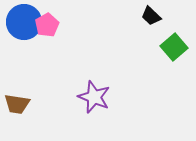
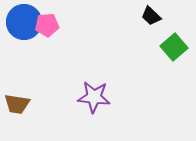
pink pentagon: rotated 25 degrees clockwise
purple star: rotated 16 degrees counterclockwise
